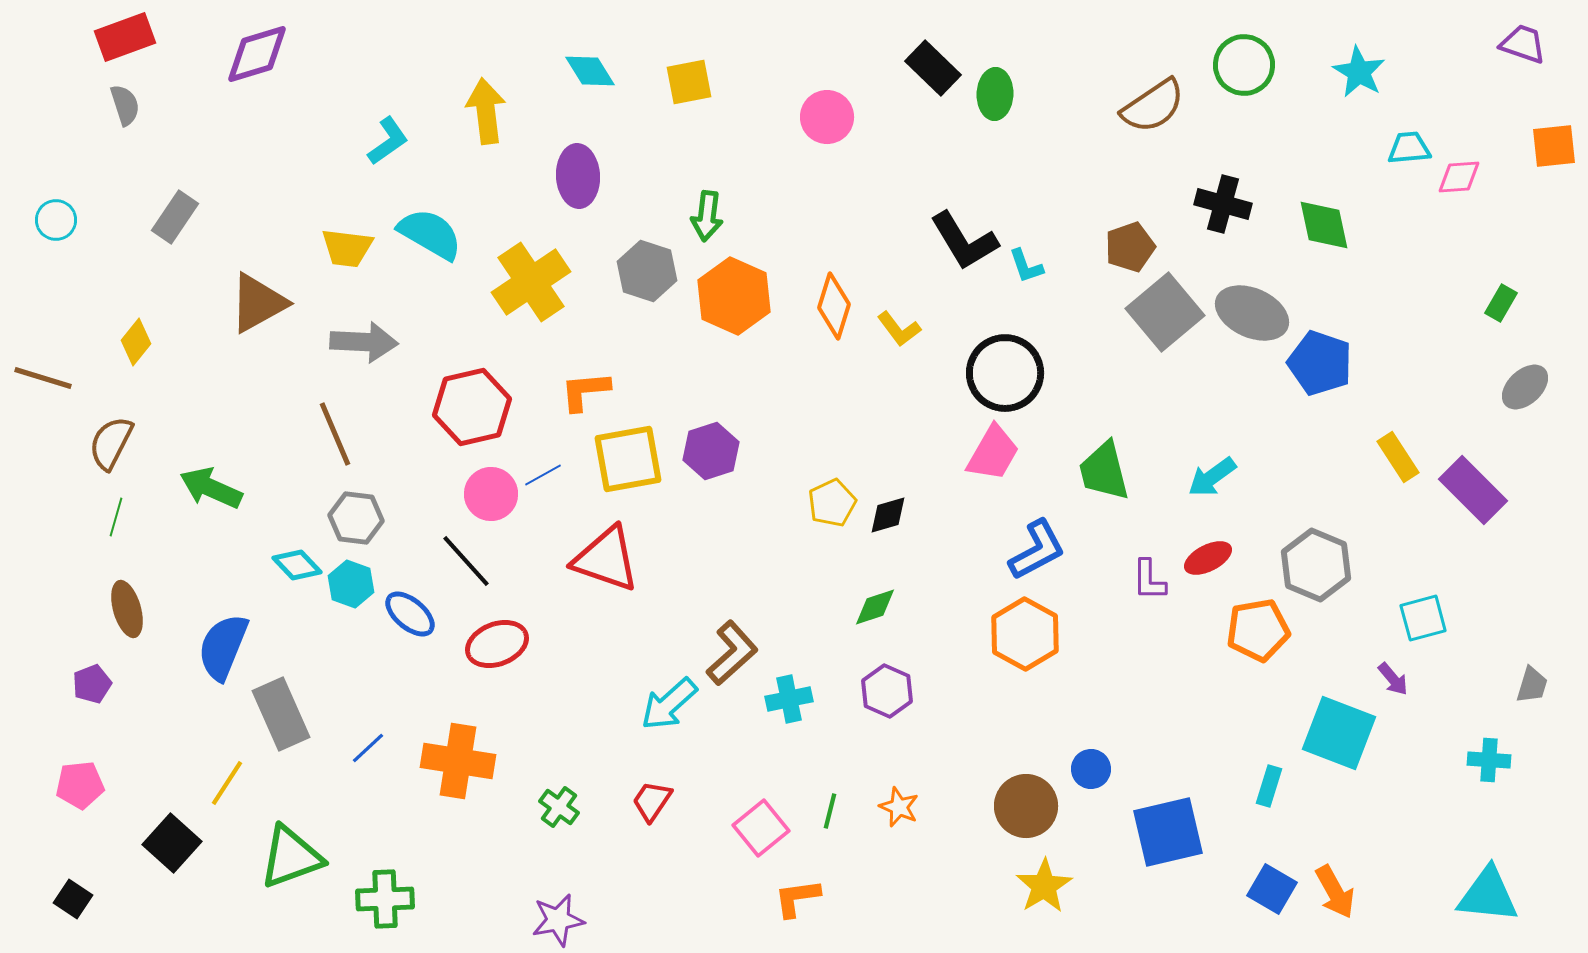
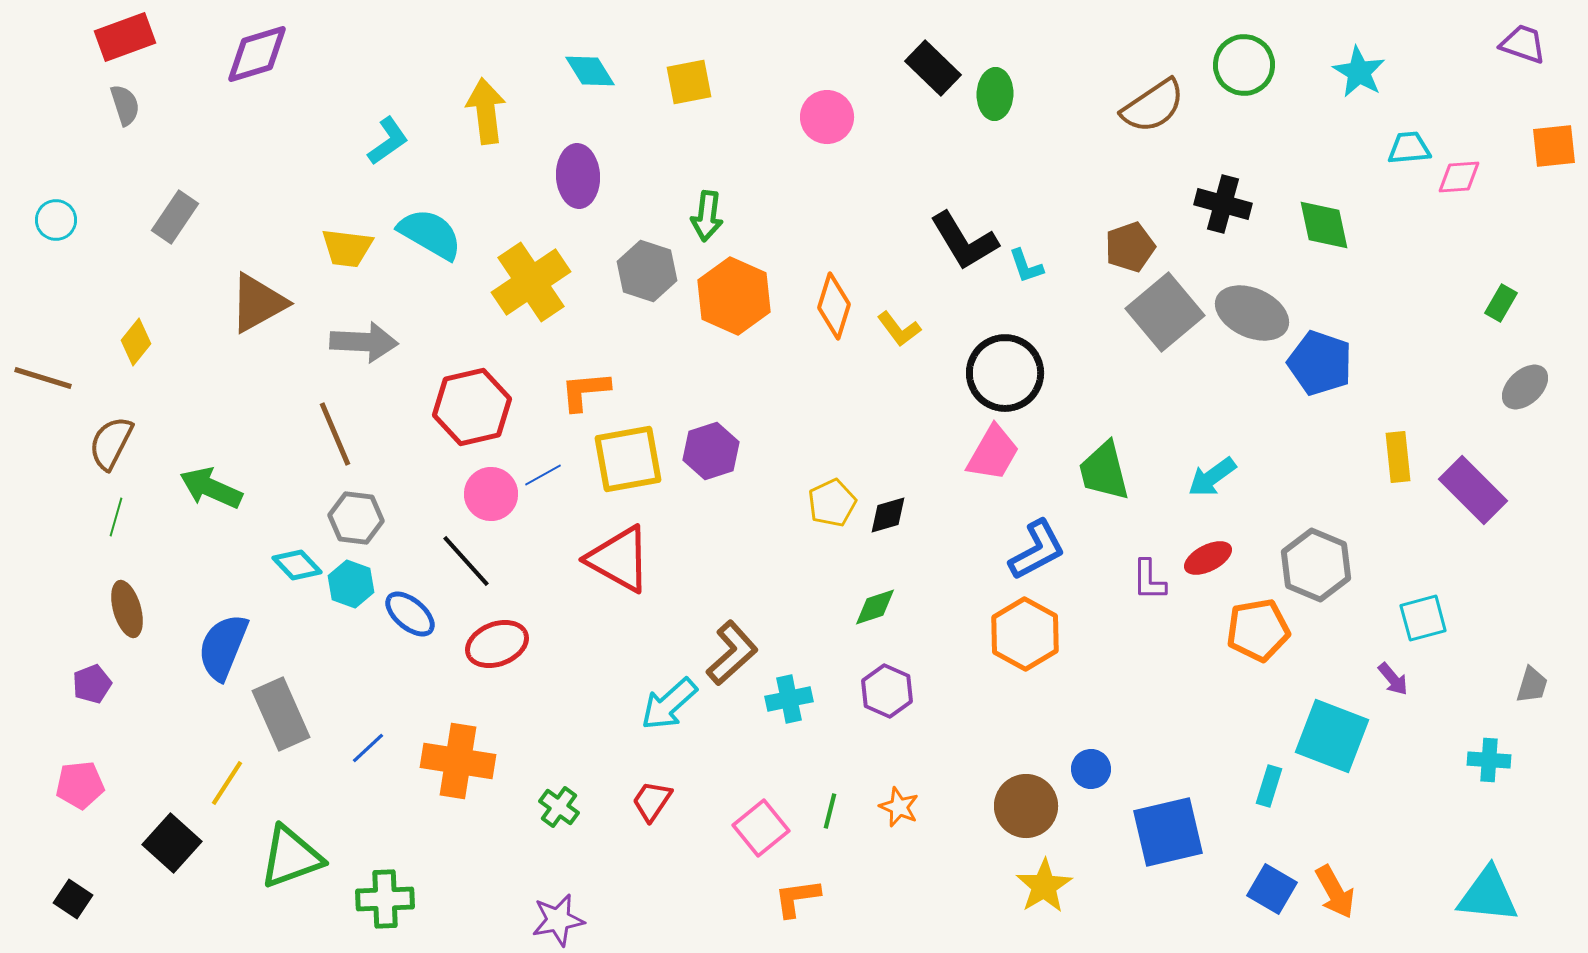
yellow rectangle at (1398, 457): rotated 27 degrees clockwise
red triangle at (606, 559): moved 13 px right; rotated 10 degrees clockwise
cyan square at (1339, 733): moved 7 px left, 3 px down
